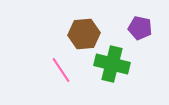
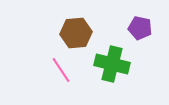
brown hexagon: moved 8 px left, 1 px up
